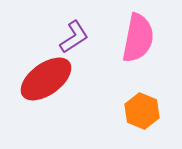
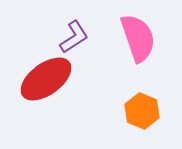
pink semicircle: rotated 30 degrees counterclockwise
